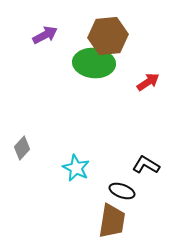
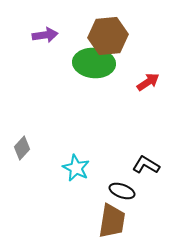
purple arrow: rotated 20 degrees clockwise
